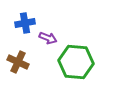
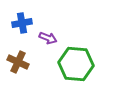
blue cross: moved 3 px left
green hexagon: moved 2 px down
